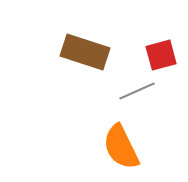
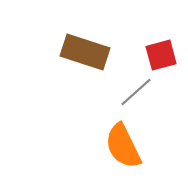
gray line: moved 1 px left, 1 px down; rotated 18 degrees counterclockwise
orange semicircle: moved 2 px right, 1 px up
